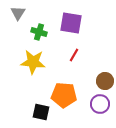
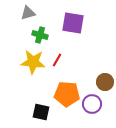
gray triangle: moved 10 px right; rotated 42 degrees clockwise
purple square: moved 2 px right
green cross: moved 1 px right, 3 px down
red line: moved 17 px left, 5 px down
brown circle: moved 1 px down
orange pentagon: moved 3 px right, 1 px up
purple circle: moved 8 px left
